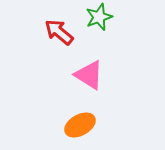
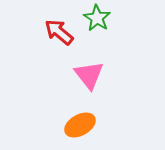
green star: moved 2 px left, 1 px down; rotated 20 degrees counterclockwise
pink triangle: rotated 20 degrees clockwise
